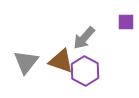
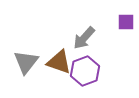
brown triangle: moved 2 px left, 1 px down
purple hexagon: rotated 12 degrees clockwise
